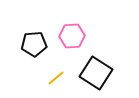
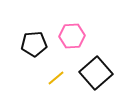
black square: rotated 16 degrees clockwise
